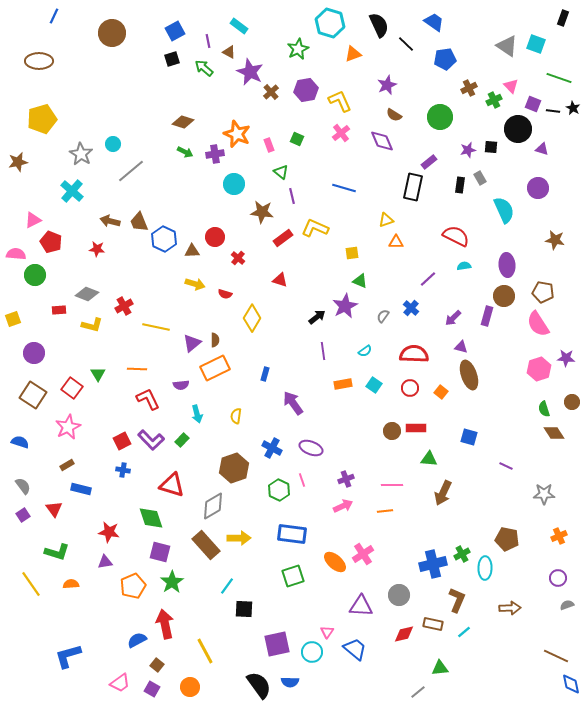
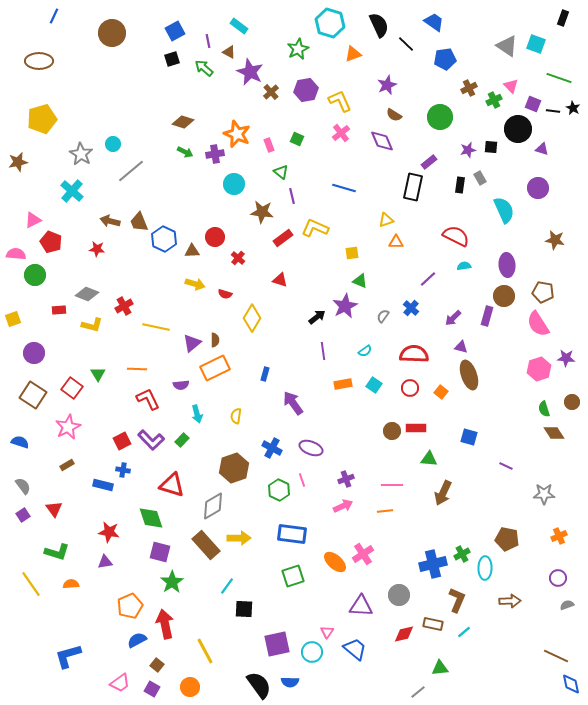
blue rectangle at (81, 489): moved 22 px right, 4 px up
orange pentagon at (133, 586): moved 3 px left, 20 px down
brown arrow at (510, 608): moved 7 px up
